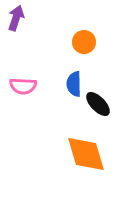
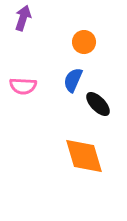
purple arrow: moved 7 px right
blue semicircle: moved 1 px left, 4 px up; rotated 25 degrees clockwise
orange diamond: moved 2 px left, 2 px down
